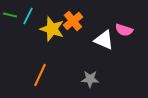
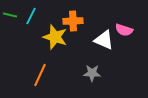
cyan line: moved 3 px right
orange cross: rotated 36 degrees clockwise
yellow star: moved 3 px right, 8 px down
gray star: moved 2 px right, 6 px up
